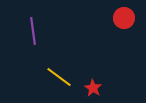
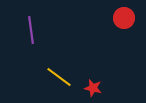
purple line: moved 2 px left, 1 px up
red star: rotated 18 degrees counterclockwise
